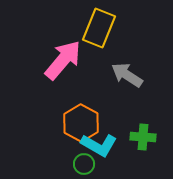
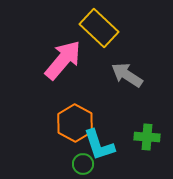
yellow rectangle: rotated 69 degrees counterclockwise
orange hexagon: moved 6 px left
green cross: moved 4 px right
cyan L-shape: rotated 42 degrees clockwise
green circle: moved 1 px left
